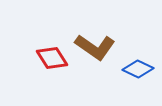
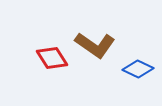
brown L-shape: moved 2 px up
